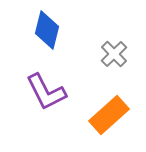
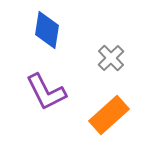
blue diamond: rotated 6 degrees counterclockwise
gray cross: moved 3 px left, 4 px down
